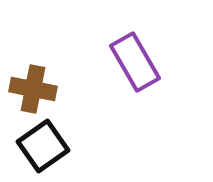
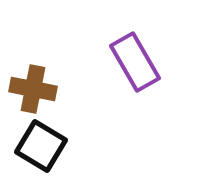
black square: moved 2 px left; rotated 24 degrees counterclockwise
